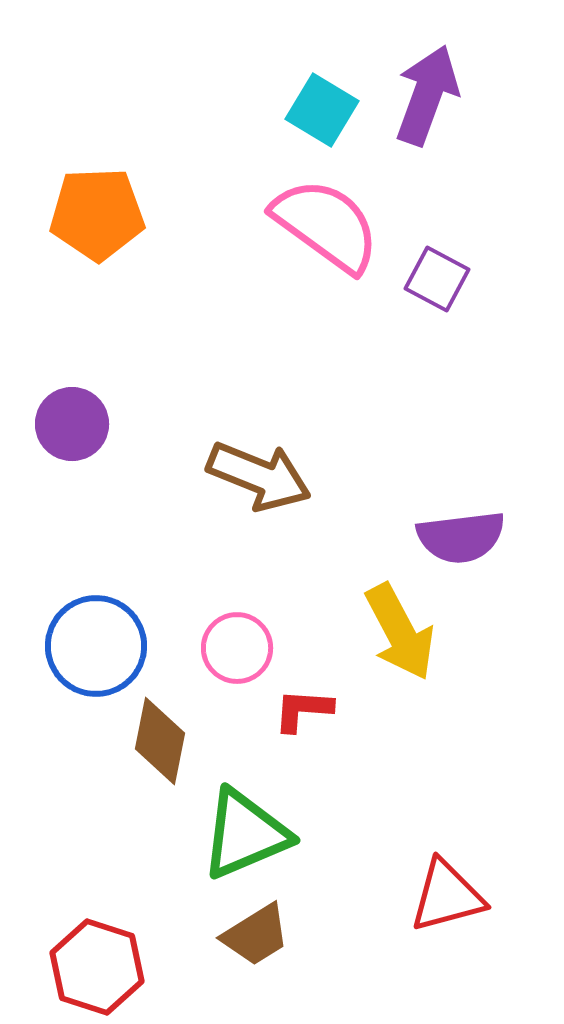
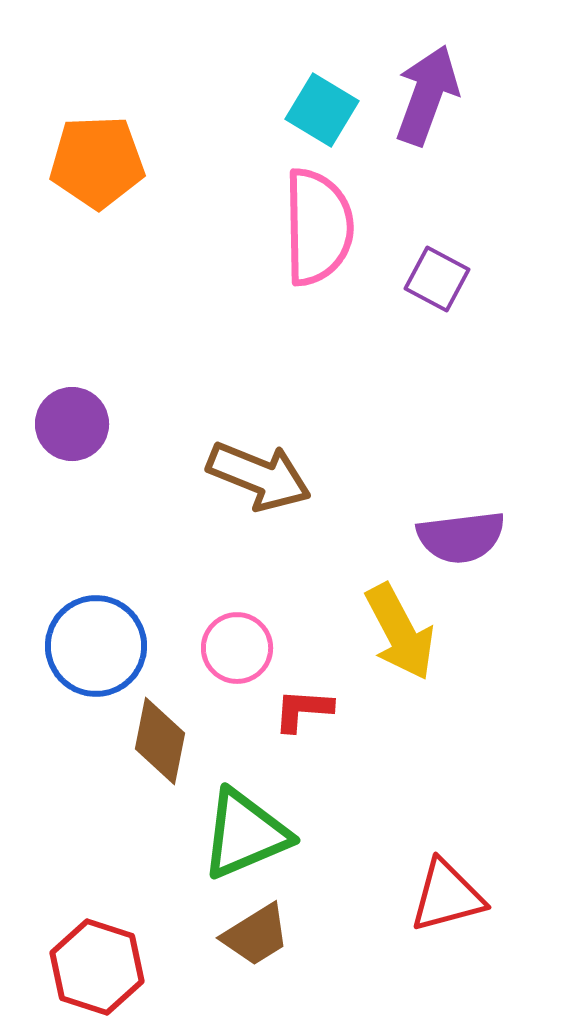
orange pentagon: moved 52 px up
pink semicircle: moved 8 px left, 2 px down; rotated 53 degrees clockwise
